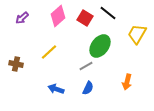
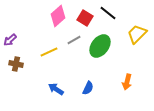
purple arrow: moved 12 px left, 22 px down
yellow trapezoid: rotated 15 degrees clockwise
yellow line: rotated 18 degrees clockwise
gray line: moved 12 px left, 26 px up
blue arrow: rotated 14 degrees clockwise
